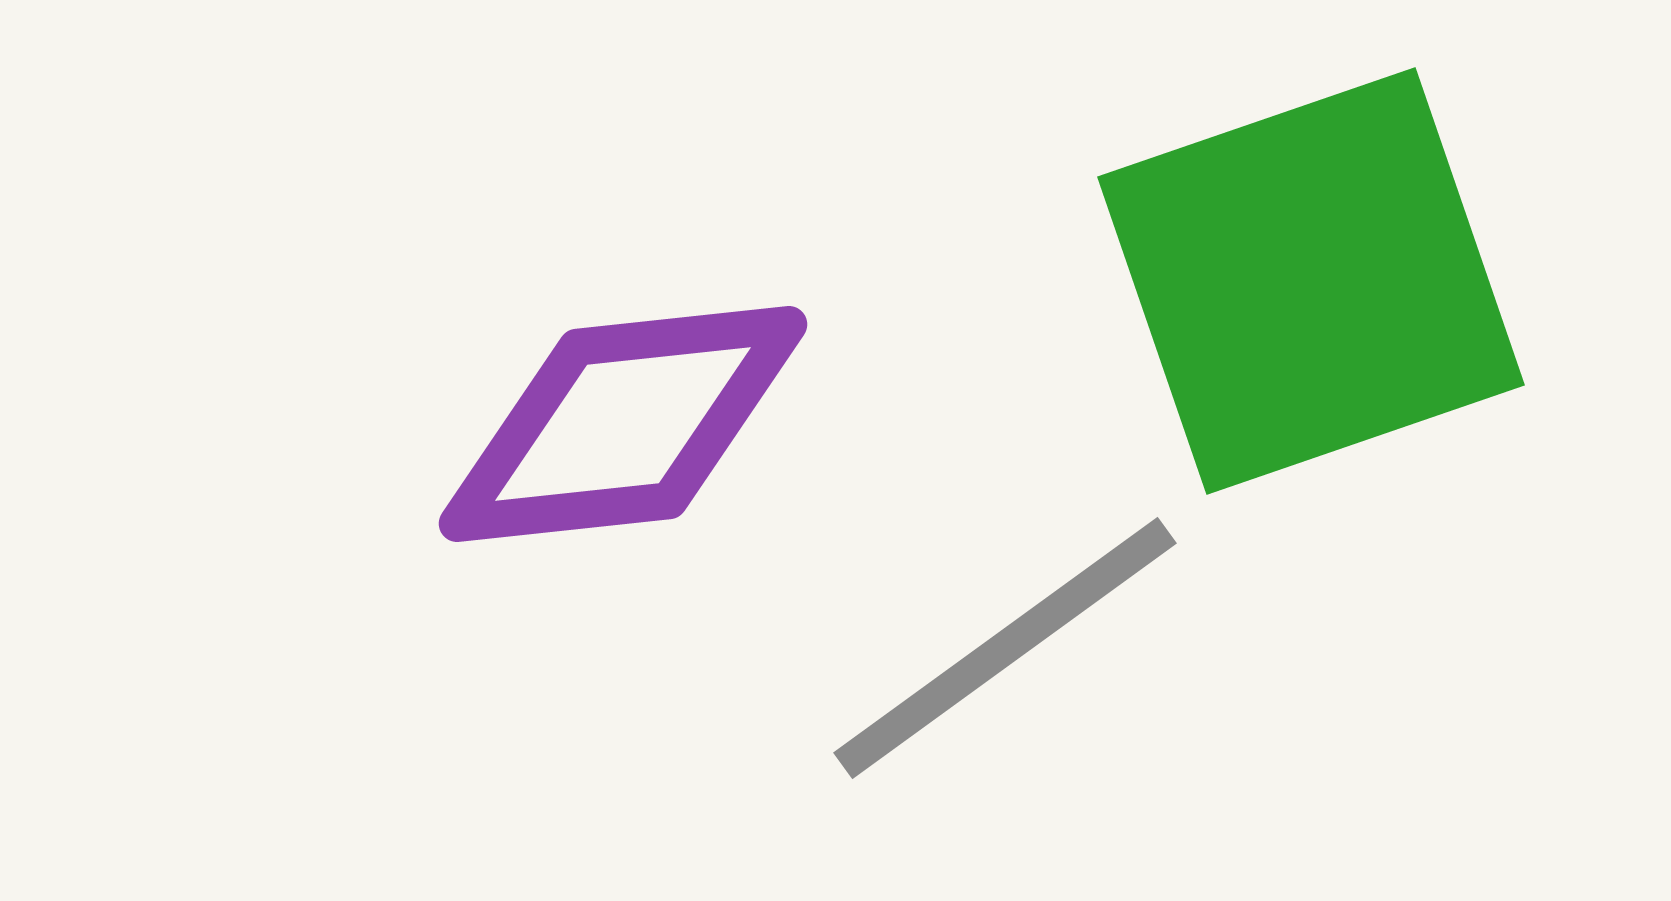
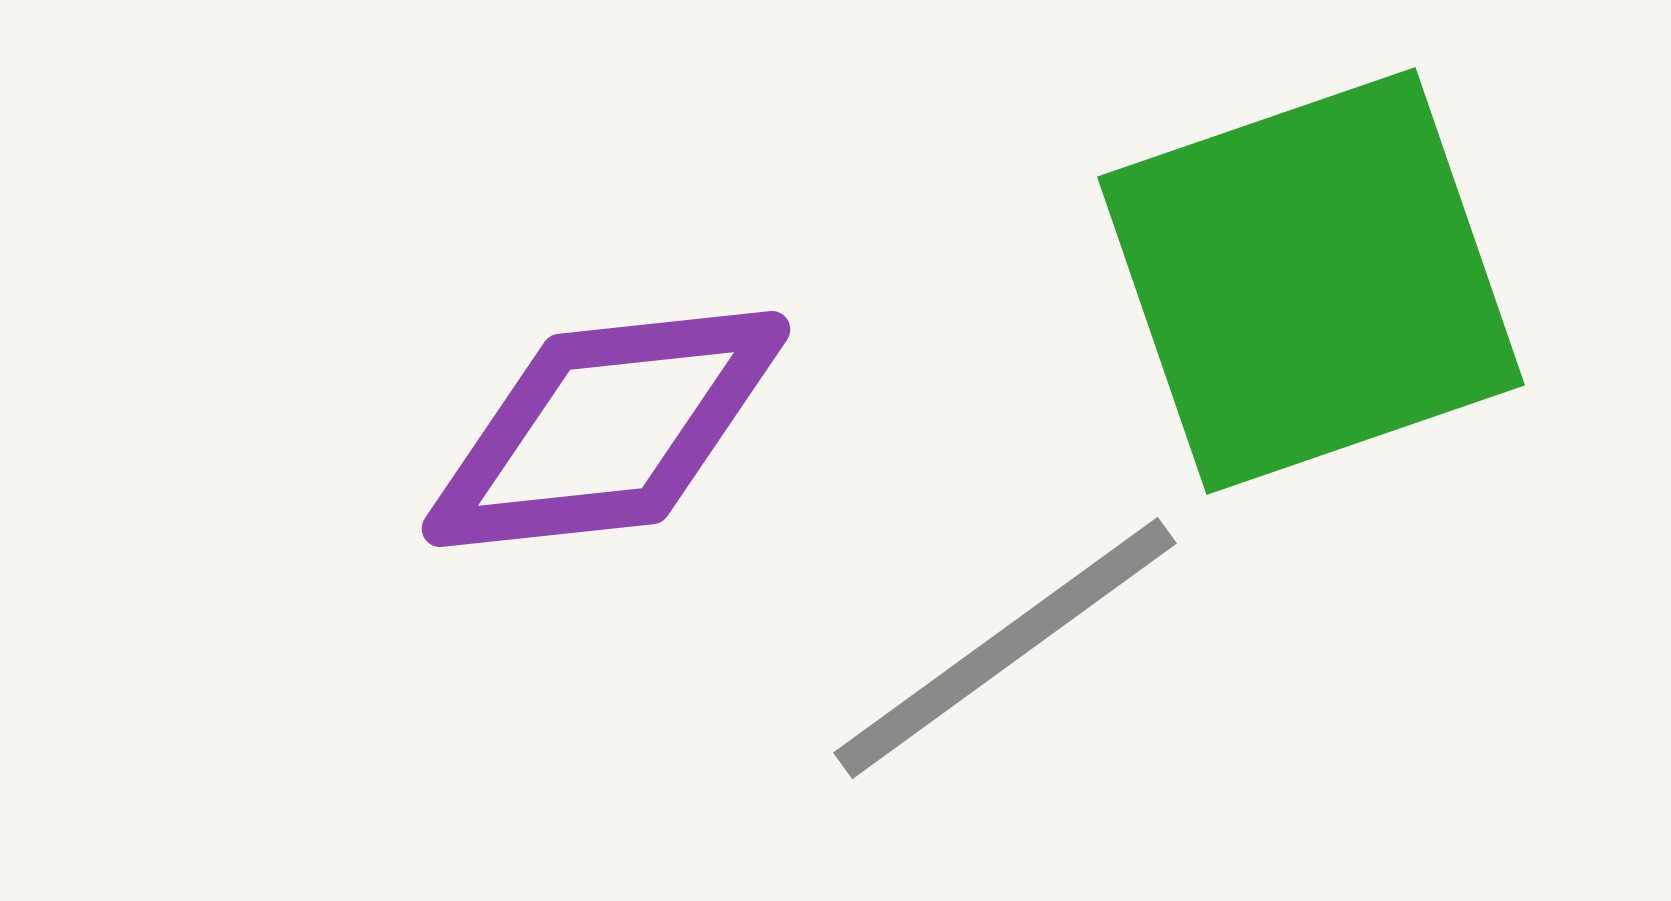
purple diamond: moved 17 px left, 5 px down
